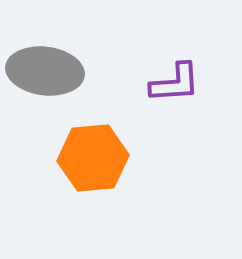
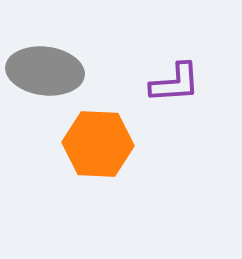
orange hexagon: moved 5 px right, 14 px up; rotated 8 degrees clockwise
